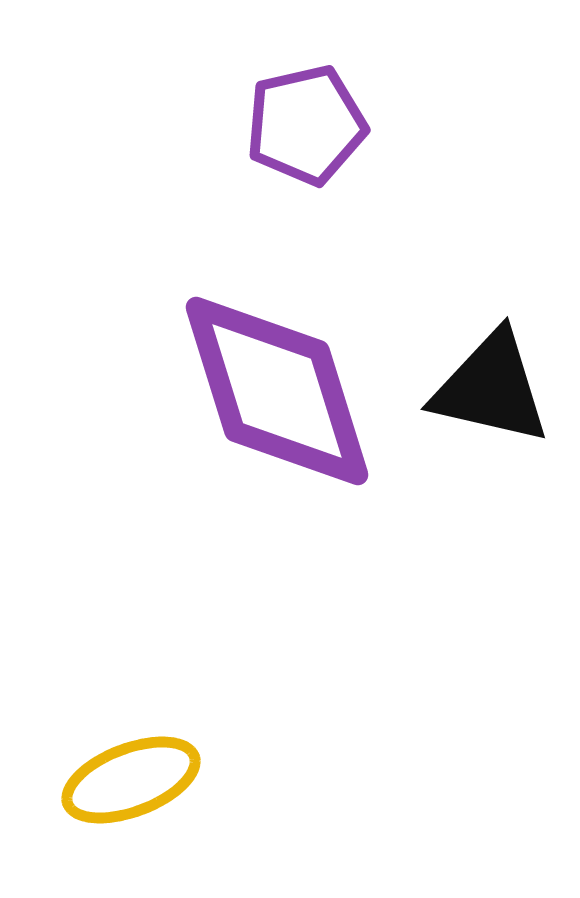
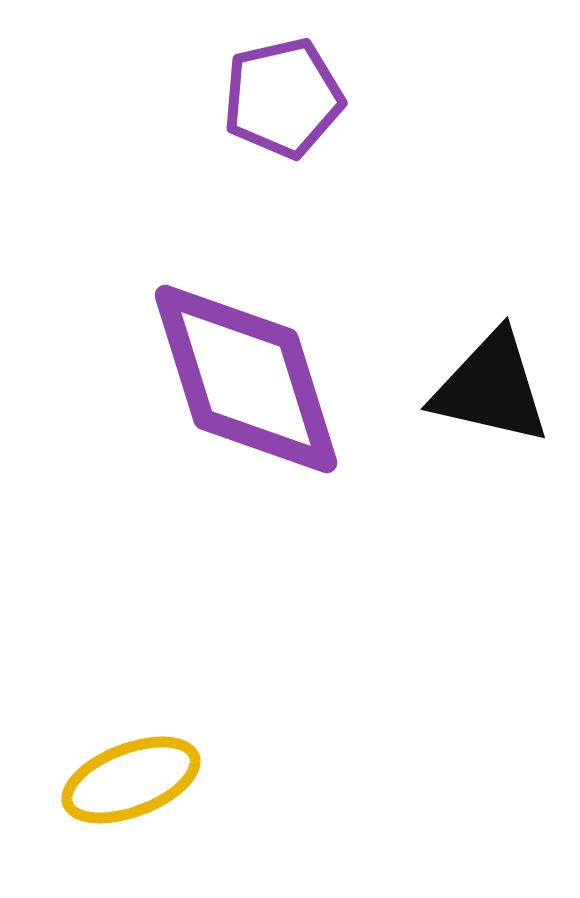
purple pentagon: moved 23 px left, 27 px up
purple diamond: moved 31 px left, 12 px up
